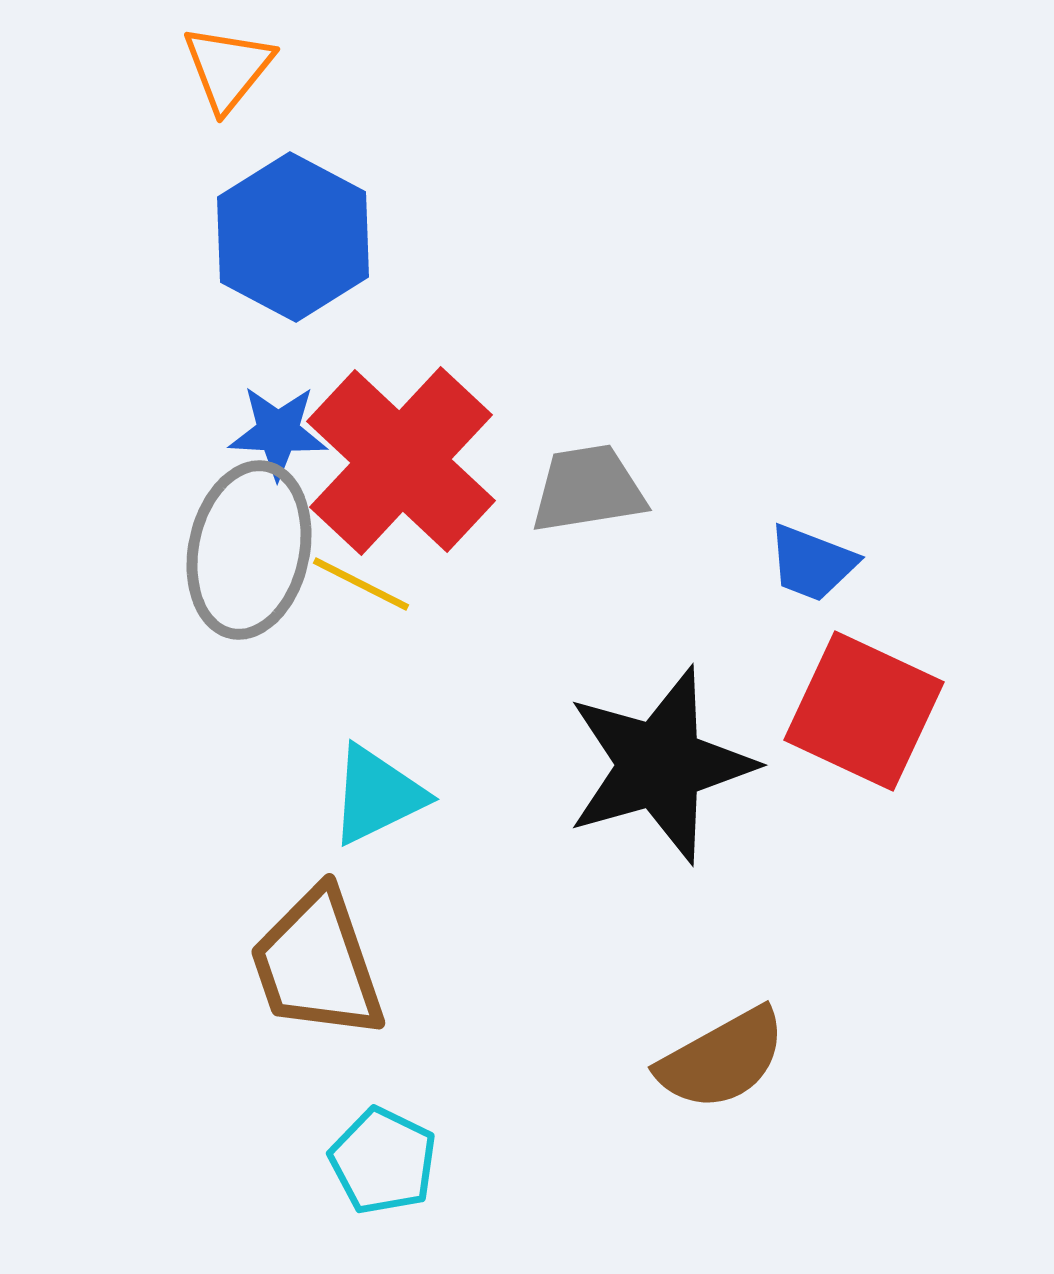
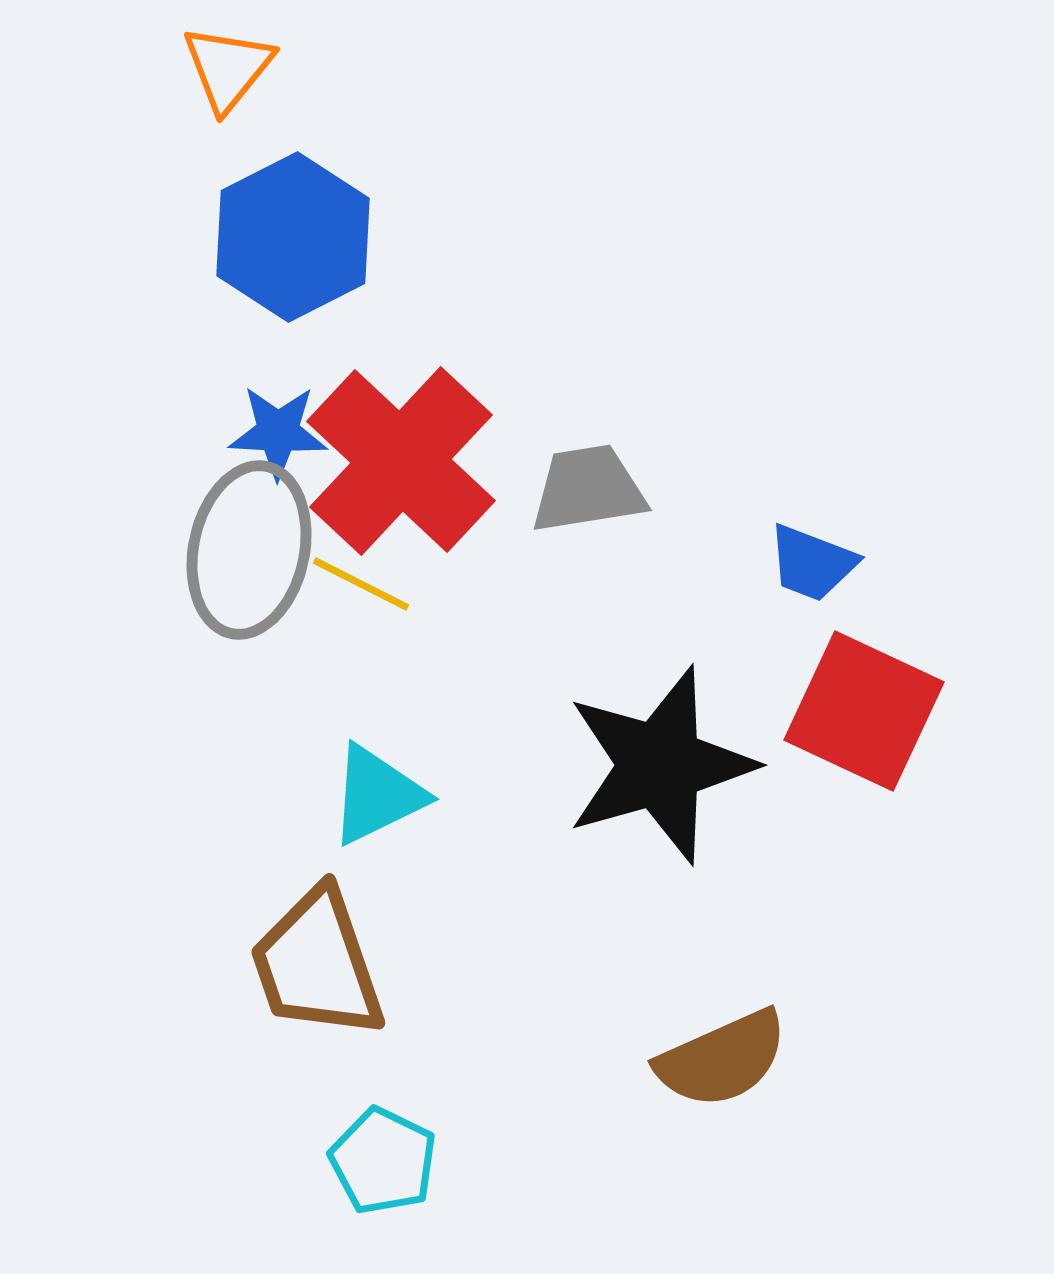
blue hexagon: rotated 5 degrees clockwise
brown semicircle: rotated 5 degrees clockwise
